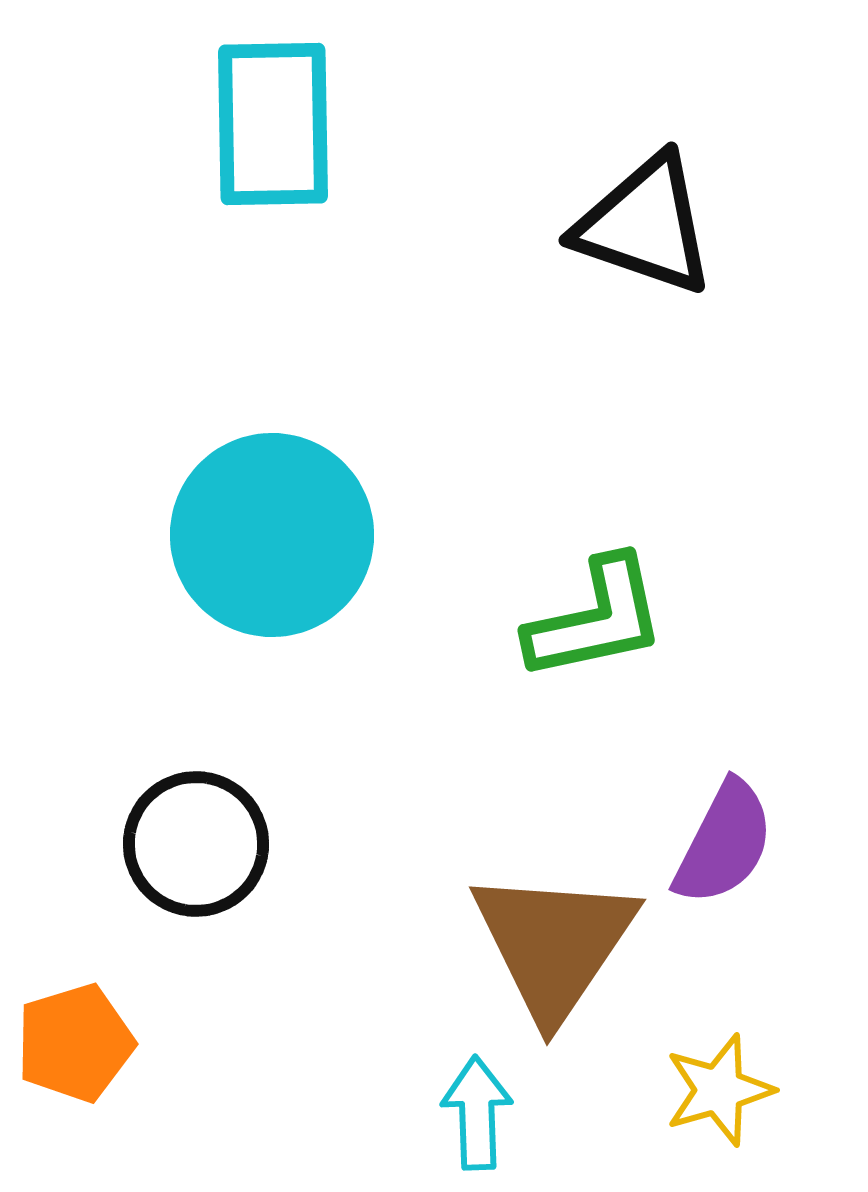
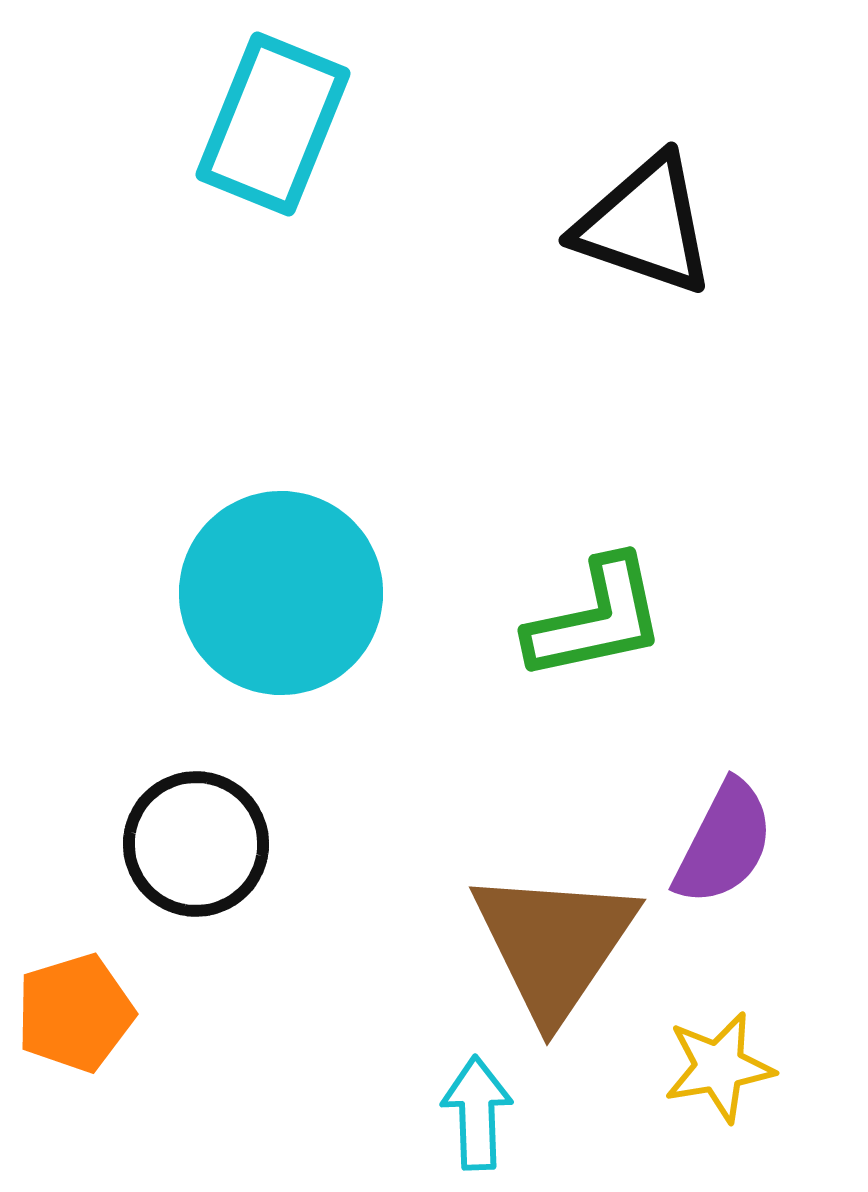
cyan rectangle: rotated 23 degrees clockwise
cyan circle: moved 9 px right, 58 px down
orange pentagon: moved 30 px up
yellow star: moved 23 px up; rotated 6 degrees clockwise
